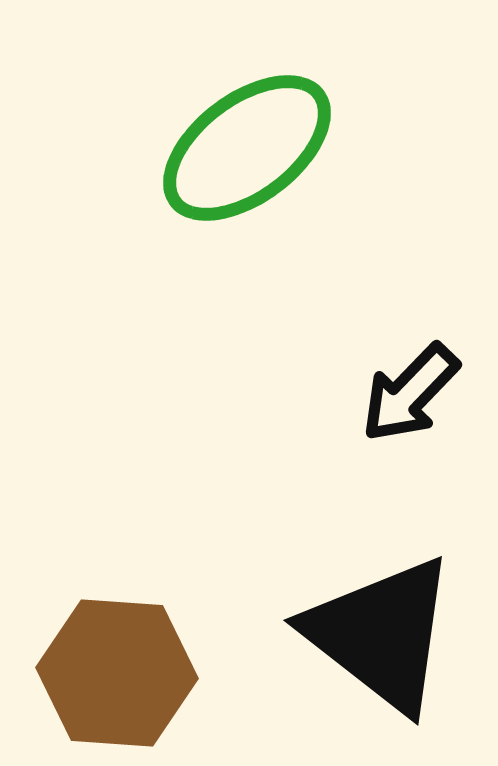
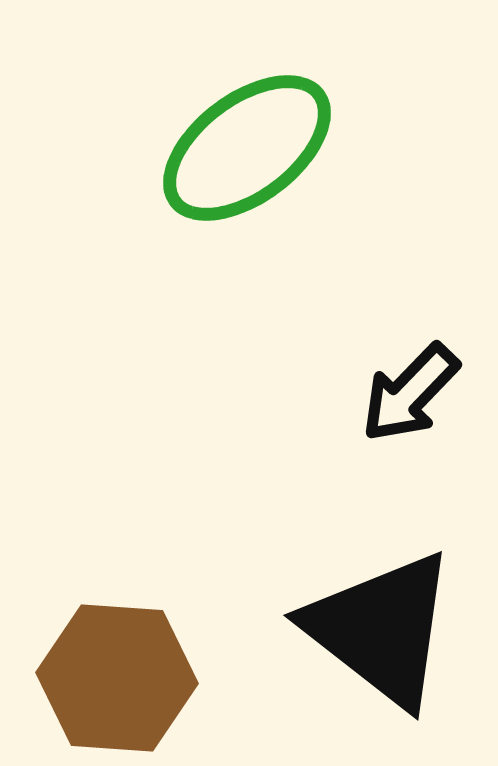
black triangle: moved 5 px up
brown hexagon: moved 5 px down
